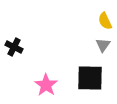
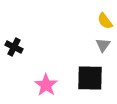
yellow semicircle: rotated 12 degrees counterclockwise
